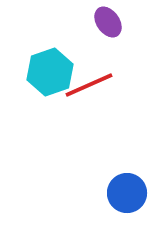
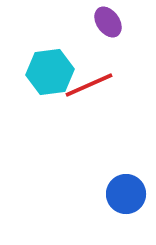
cyan hexagon: rotated 12 degrees clockwise
blue circle: moved 1 px left, 1 px down
